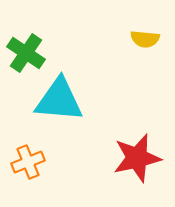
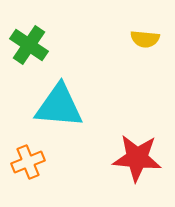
green cross: moved 3 px right, 8 px up
cyan triangle: moved 6 px down
red star: rotated 18 degrees clockwise
